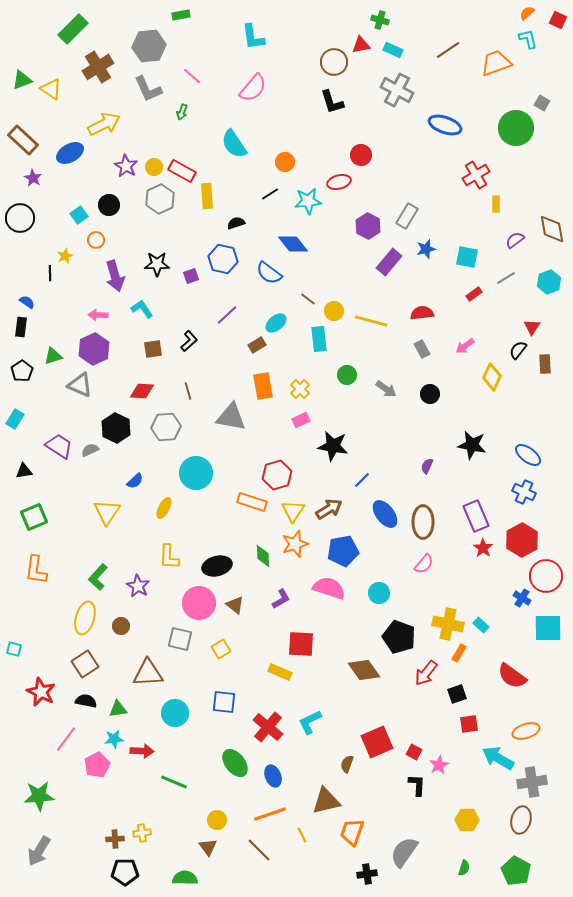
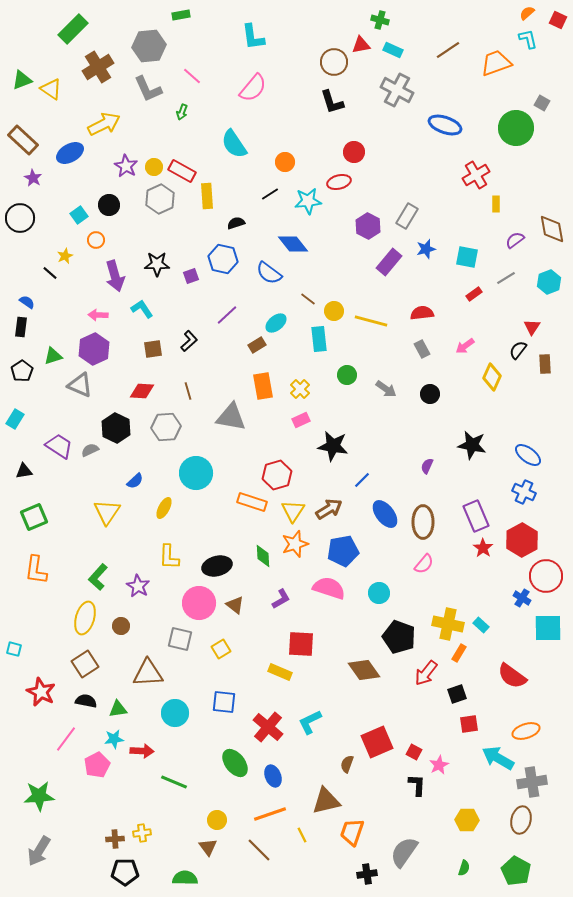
red circle at (361, 155): moved 7 px left, 3 px up
black line at (50, 273): rotated 49 degrees counterclockwise
